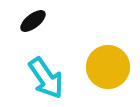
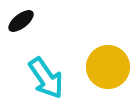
black ellipse: moved 12 px left
